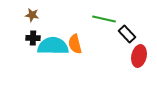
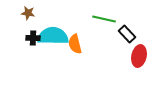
brown star: moved 4 px left, 2 px up
cyan semicircle: moved 10 px up
